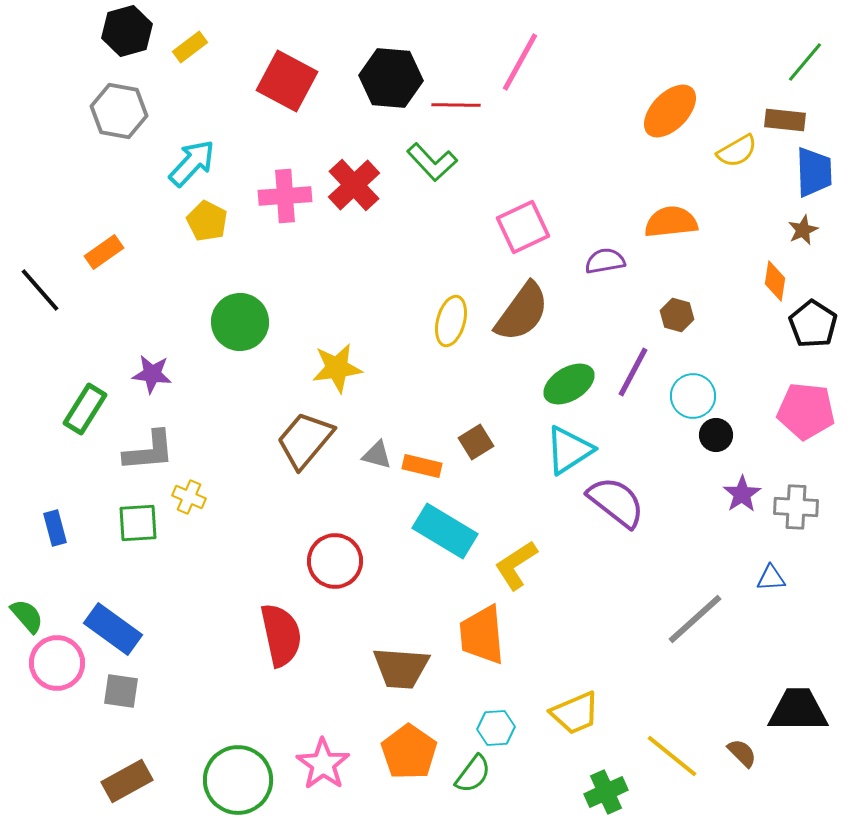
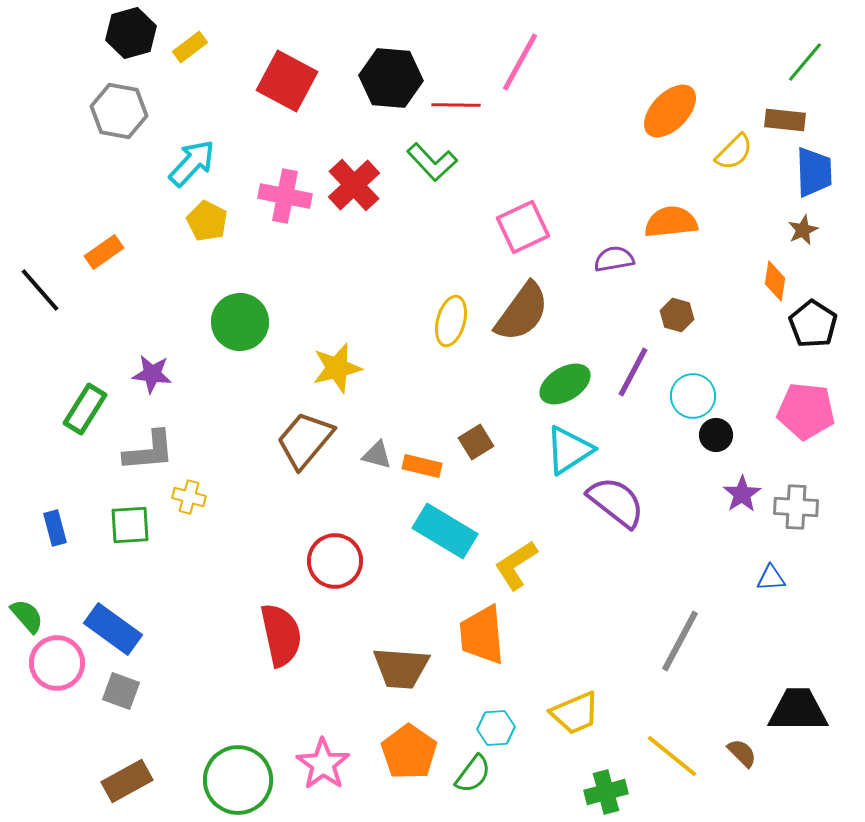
black hexagon at (127, 31): moved 4 px right, 2 px down
yellow semicircle at (737, 151): moved 3 px left, 1 px down; rotated 15 degrees counterclockwise
pink cross at (285, 196): rotated 15 degrees clockwise
purple semicircle at (605, 261): moved 9 px right, 2 px up
yellow star at (337, 368): rotated 6 degrees counterclockwise
green ellipse at (569, 384): moved 4 px left
yellow cross at (189, 497): rotated 8 degrees counterclockwise
green square at (138, 523): moved 8 px left, 2 px down
gray line at (695, 619): moved 15 px left, 22 px down; rotated 20 degrees counterclockwise
gray square at (121, 691): rotated 12 degrees clockwise
green cross at (606, 792): rotated 9 degrees clockwise
